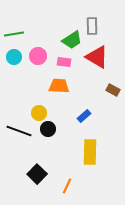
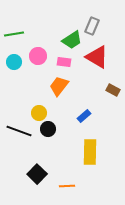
gray rectangle: rotated 24 degrees clockwise
cyan circle: moved 5 px down
orange trapezoid: rotated 55 degrees counterclockwise
orange line: rotated 63 degrees clockwise
